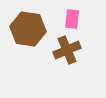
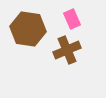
pink rectangle: rotated 30 degrees counterclockwise
